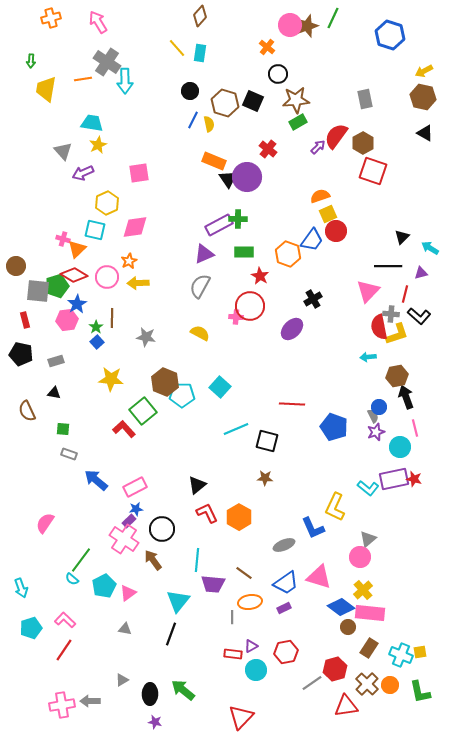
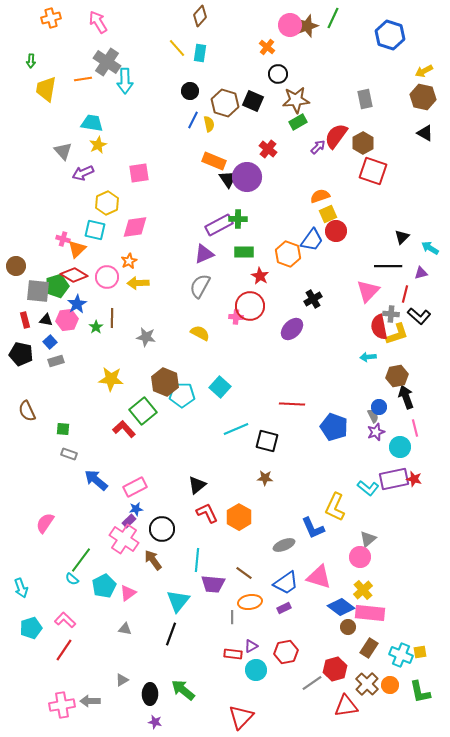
blue square at (97, 342): moved 47 px left
black triangle at (54, 393): moved 8 px left, 73 px up
